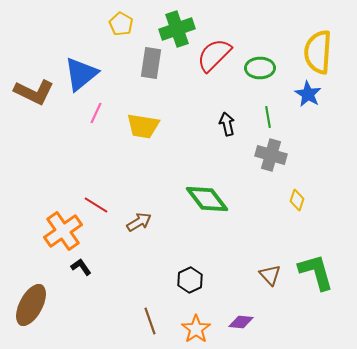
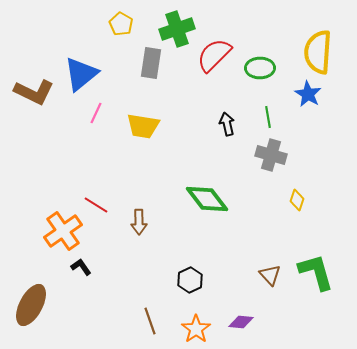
brown arrow: rotated 120 degrees clockwise
